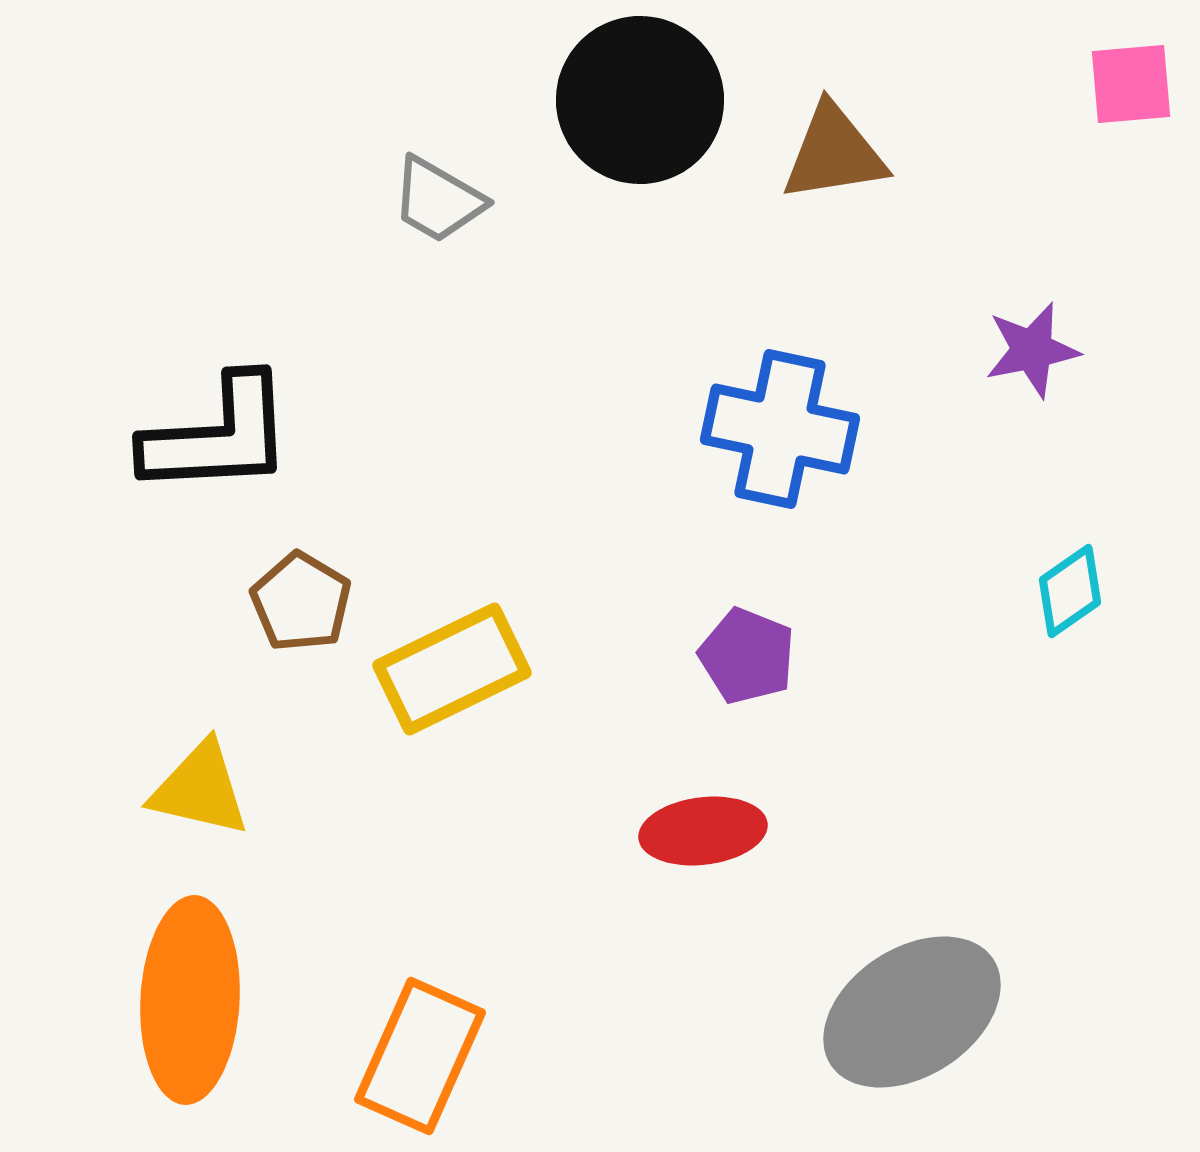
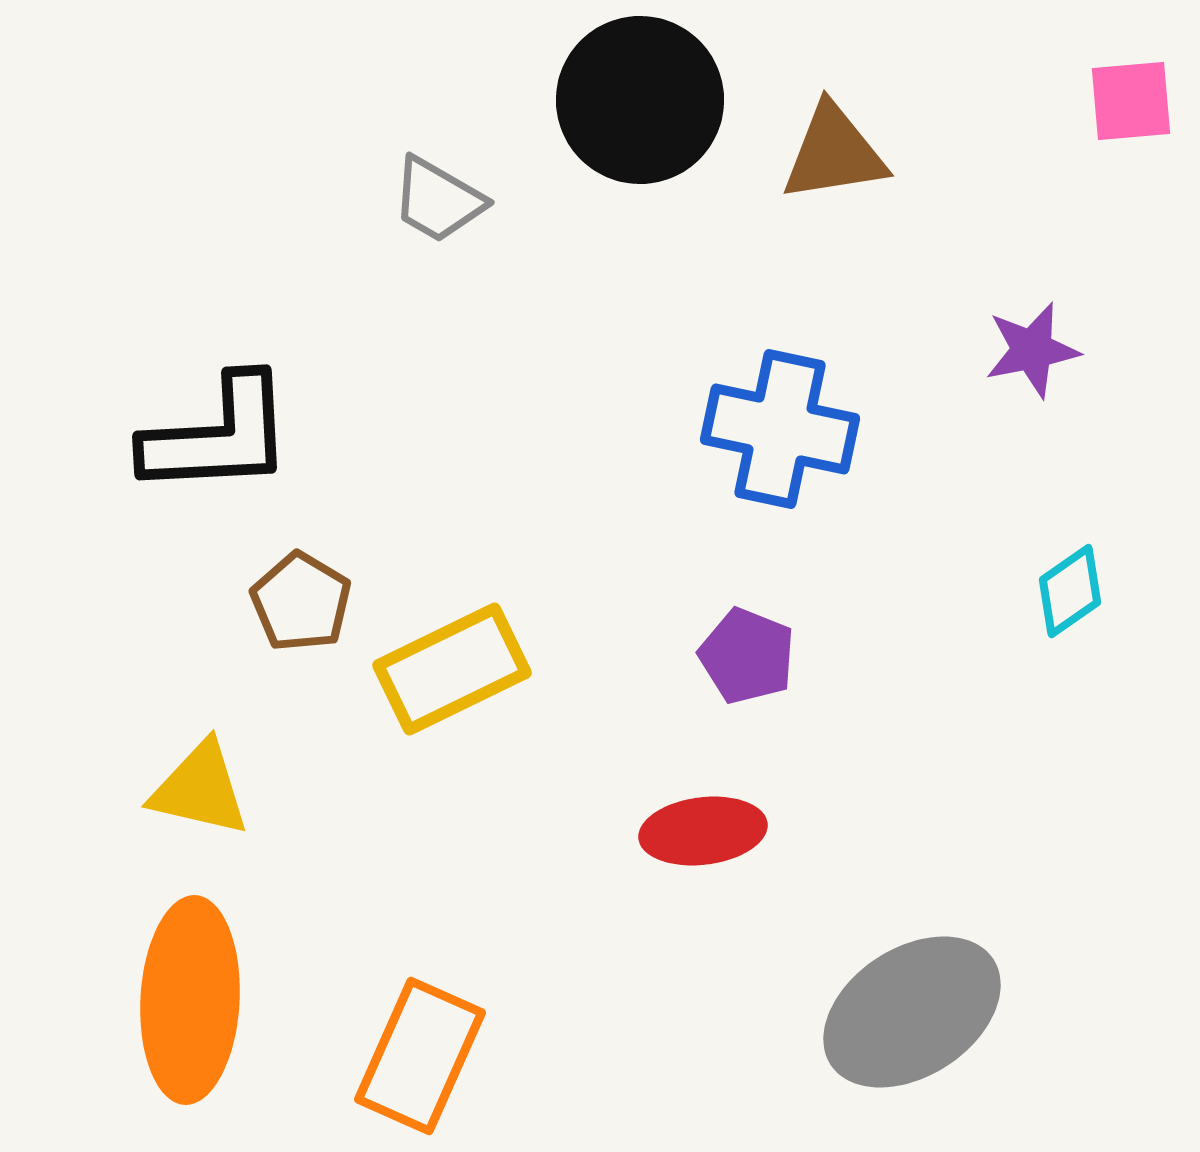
pink square: moved 17 px down
